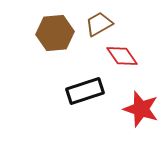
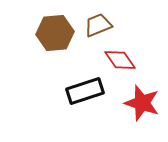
brown trapezoid: moved 1 px left, 1 px down; rotated 8 degrees clockwise
red diamond: moved 2 px left, 4 px down
red star: moved 1 px right, 6 px up
